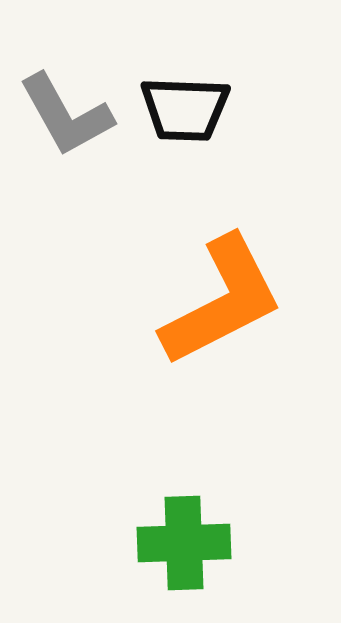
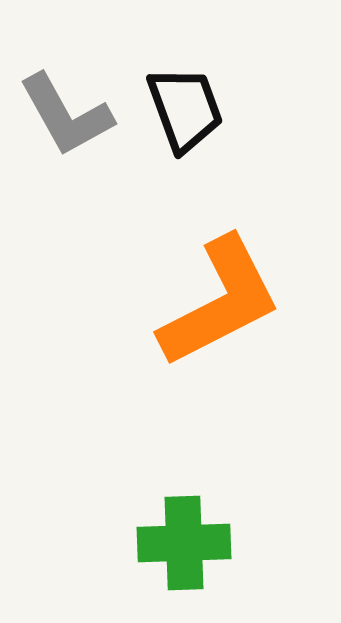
black trapezoid: rotated 112 degrees counterclockwise
orange L-shape: moved 2 px left, 1 px down
